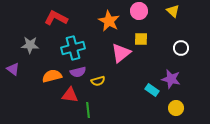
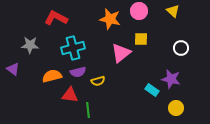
orange star: moved 1 px right, 2 px up; rotated 15 degrees counterclockwise
